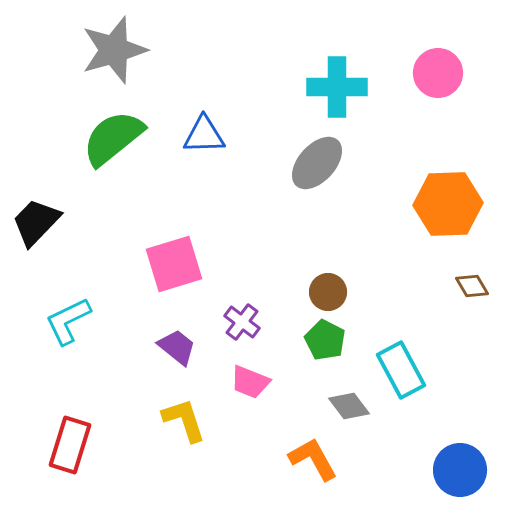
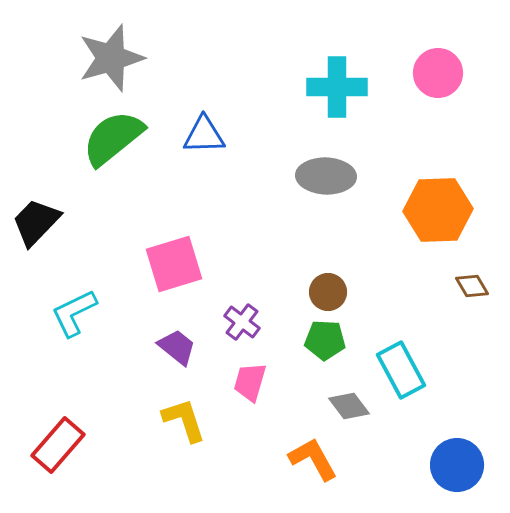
gray star: moved 3 px left, 8 px down
gray ellipse: moved 9 px right, 13 px down; rotated 50 degrees clockwise
orange hexagon: moved 10 px left, 6 px down
cyan L-shape: moved 6 px right, 8 px up
green pentagon: rotated 24 degrees counterclockwise
pink trapezoid: rotated 84 degrees clockwise
red rectangle: moved 12 px left; rotated 24 degrees clockwise
blue circle: moved 3 px left, 5 px up
